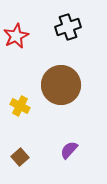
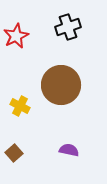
purple semicircle: rotated 60 degrees clockwise
brown square: moved 6 px left, 4 px up
